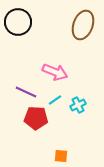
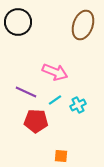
red pentagon: moved 3 px down
